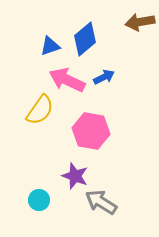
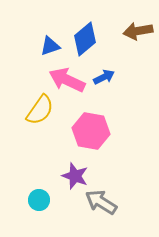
brown arrow: moved 2 px left, 9 px down
